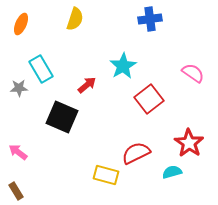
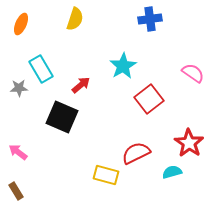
red arrow: moved 6 px left
